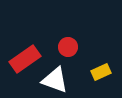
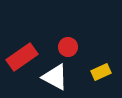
red rectangle: moved 3 px left, 2 px up
white triangle: moved 3 px up; rotated 8 degrees clockwise
